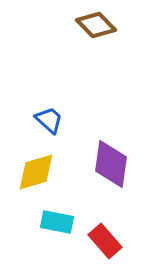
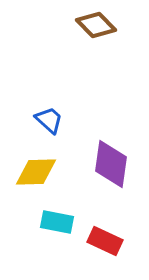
yellow diamond: rotated 15 degrees clockwise
red rectangle: rotated 24 degrees counterclockwise
